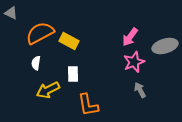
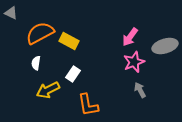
white rectangle: rotated 35 degrees clockwise
